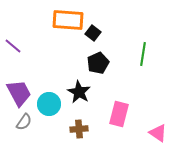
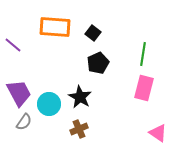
orange rectangle: moved 13 px left, 7 px down
purple line: moved 1 px up
black star: moved 1 px right, 5 px down
pink rectangle: moved 25 px right, 26 px up
brown cross: rotated 18 degrees counterclockwise
